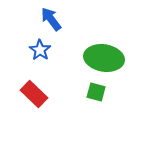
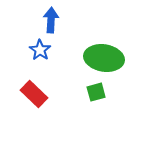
blue arrow: moved 1 px down; rotated 40 degrees clockwise
green square: rotated 30 degrees counterclockwise
